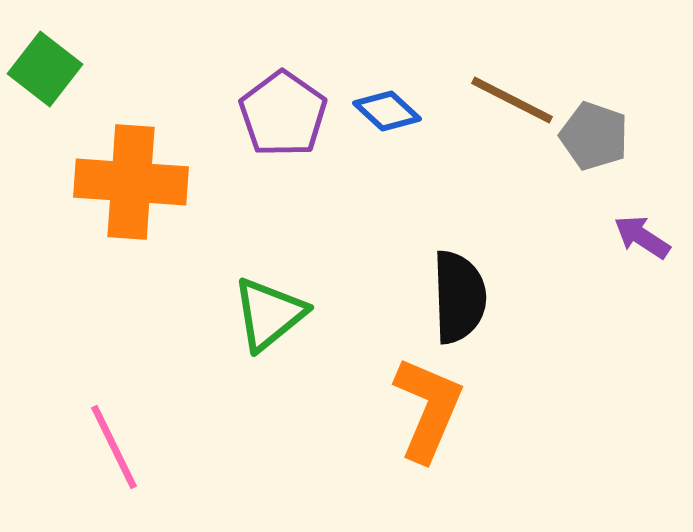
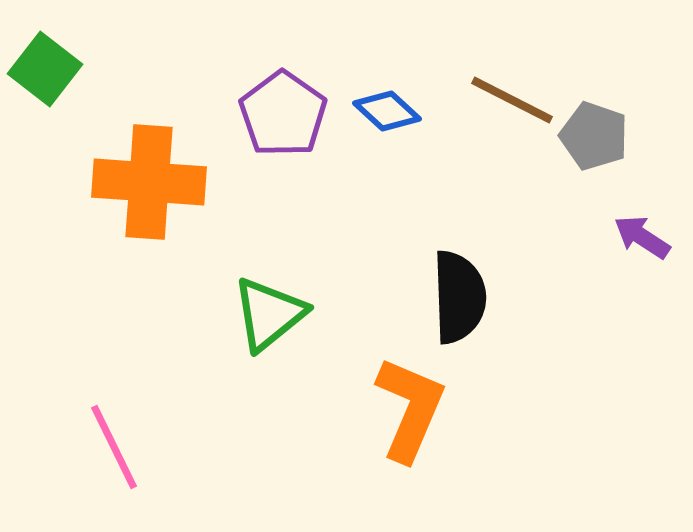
orange cross: moved 18 px right
orange L-shape: moved 18 px left
